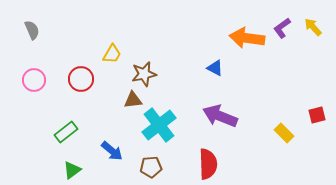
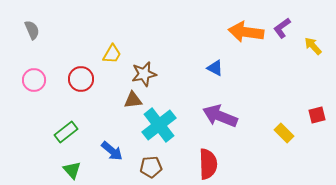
yellow arrow: moved 19 px down
orange arrow: moved 1 px left, 6 px up
green triangle: rotated 36 degrees counterclockwise
